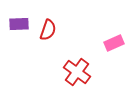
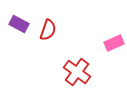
purple rectangle: rotated 30 degrees clockwise
